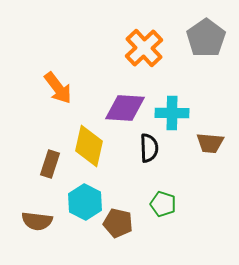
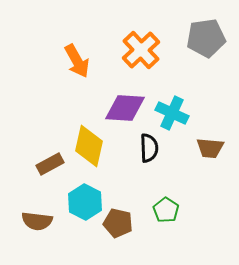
gray pentagon: rotated 27 degrees clockwise
orange cross: moved 3 px left, 2 px down
orange arrow: moved 19 px right, 27 px up; rotated 8 degrees clockwise
cyan cross: rotated 24 degrees clockwise
brown trapezoid: moved 5 px down
brown rectangle: rotated 44 degrees clockwise
green pentagon: moved 3 px right, 6 px down; rotated 15 degrees clockwise
